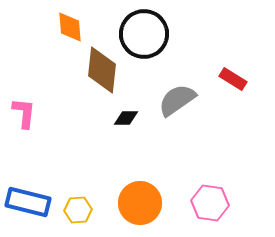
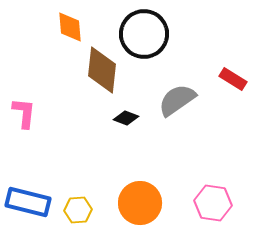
black diamond: rotated 20 degrees clockwise
pink hexagon: moved 3 px right
